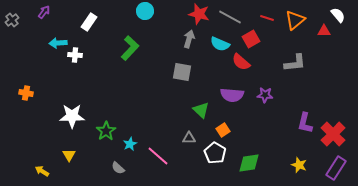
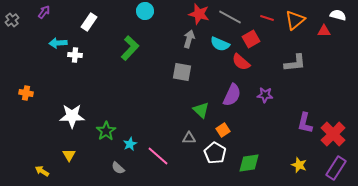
white semicircle: rotated 35 degrees counterclockwise
purple semicircle: rotated 70 degrees counterclockwise
